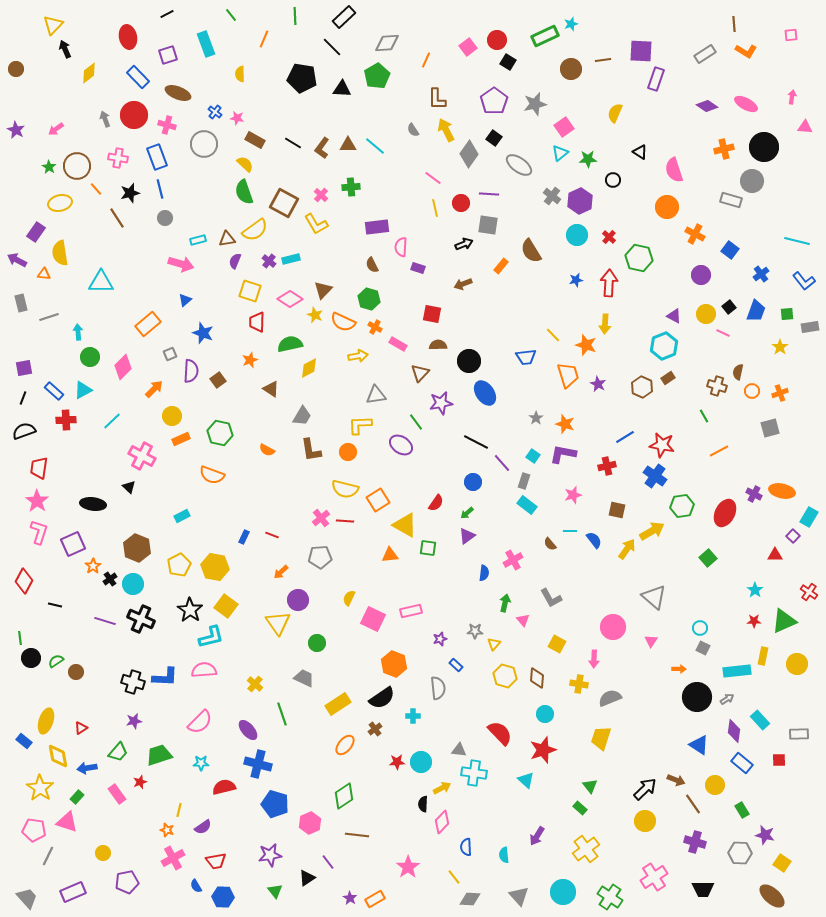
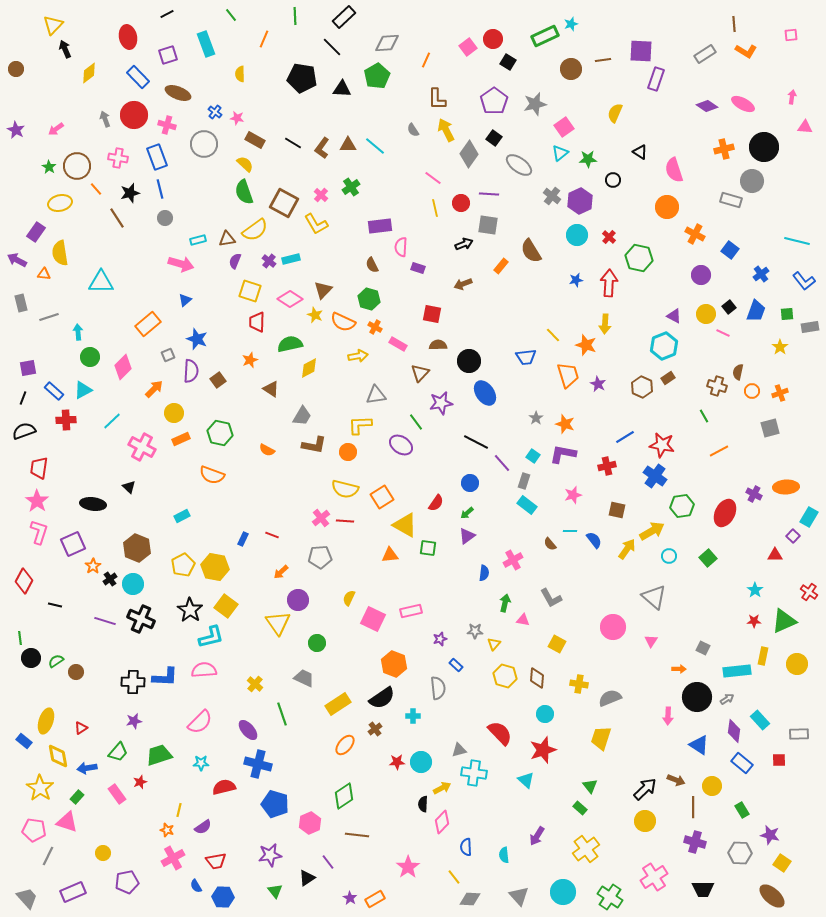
red circle at (497, 40): moved 4 px left, 1 px up
pink ellipse at (746, 104): moved 3 px left
green cross at (351, 187): rotated 30 degrees counterclockwise
purple rectangle at (377, 227): moved 3 px right, 1 px up
blue star at (203, 333): moved 6 px left, 6 px down
gray square at (170, 354): moved 2 px left, 1 px down
purple square at (24, 368): moved 4 px right
yellow circle at (172, 416): moved 2 px right, 3 px up
brown L-shape at (311, 450): moved 3 px right, 5 px up; rotated 70 degrees counterclockwise
pink cross at (142, 456): moved 9 px up
blue circle at (473, 482): moved 3 px left, 1 px down
orange ellipse at (782, 491): moved 4 px right, 4 px up; rotated 15 degrees counterclockwise
orange square at (378, 500): moved 4 px right, 3 px up
blue rectangle at (244, 537): moved 1 px left, 2 px down
yellow pentagon at (179, 565): moved 4 px right
pink triangle at (523, 620): rotated 40 degrees counterclockwise
cyan circle at (700, 628): moved 31 px left, 72 px up
pink arrow at (594, 659): moved 74 px right, 57 px down
black cross at (133, 682): rotated 15 degrees counterclockwise
gray triangle at (459, 750): rotated 21 degrees counterclockwise
yellow circle at (715, 785): moved 3 px left, 1 px down
brown line at (693, 804): moved 3 px down; rotated 35 degrees clockwise
purple star at (765, 835): moved 5 px right
